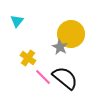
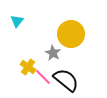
gray star: moved 7 px left, 6 px down
yellow cross: moved 9 px down
black semicircle: moved 1 px right, 2 px down
